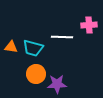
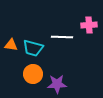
orange triangle: moved 2 px up
orange circle: moved 3 px left
